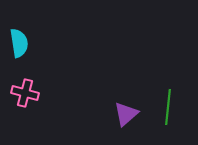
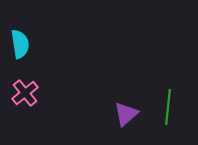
cyan semicircle: moved 1 px right, 1 px down
pink cross: rotated 36 degrees clockwise
